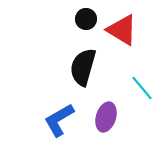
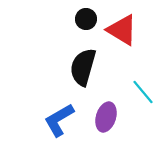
cyan line: moved 1 px right, 4 px down
